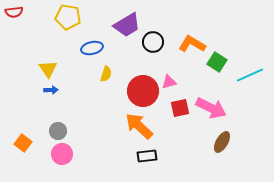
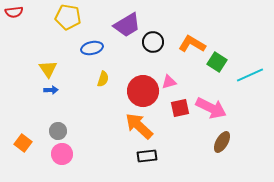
yellow semicircle: moved 3 px left, 5 px down
